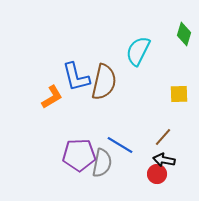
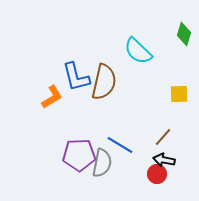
cyan semicircle: rotated 72 degrees counterclockwise
